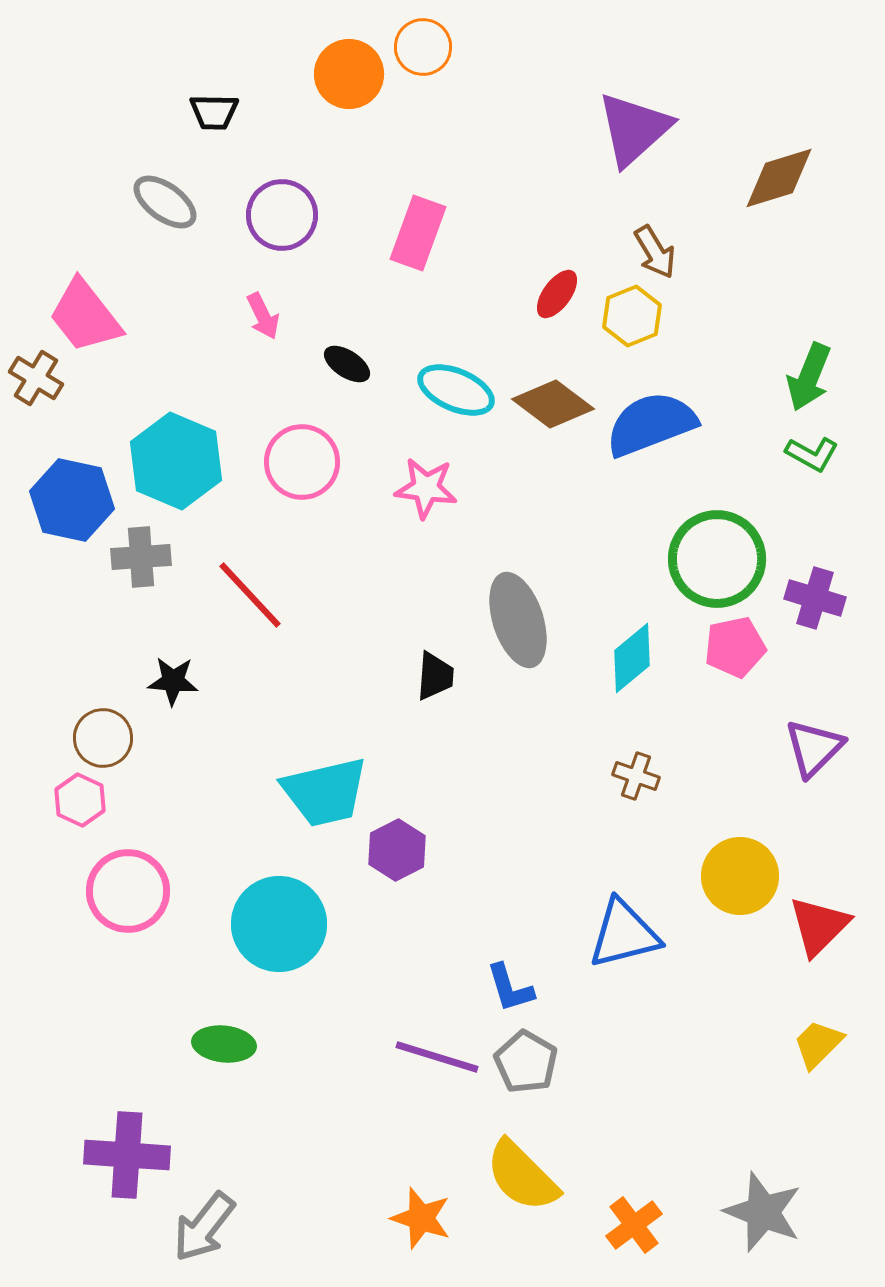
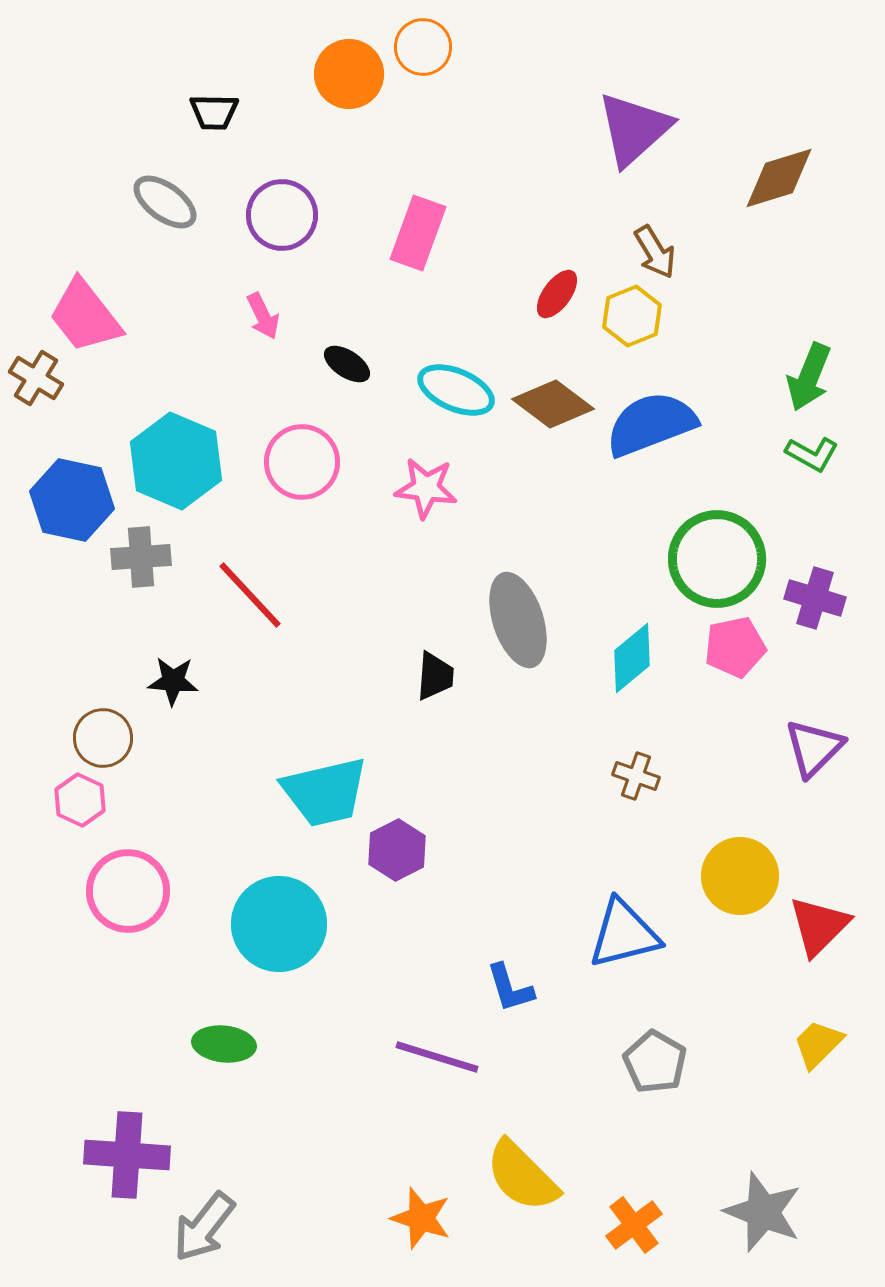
gray pentagon at (526, 1062): moved 129 px right
